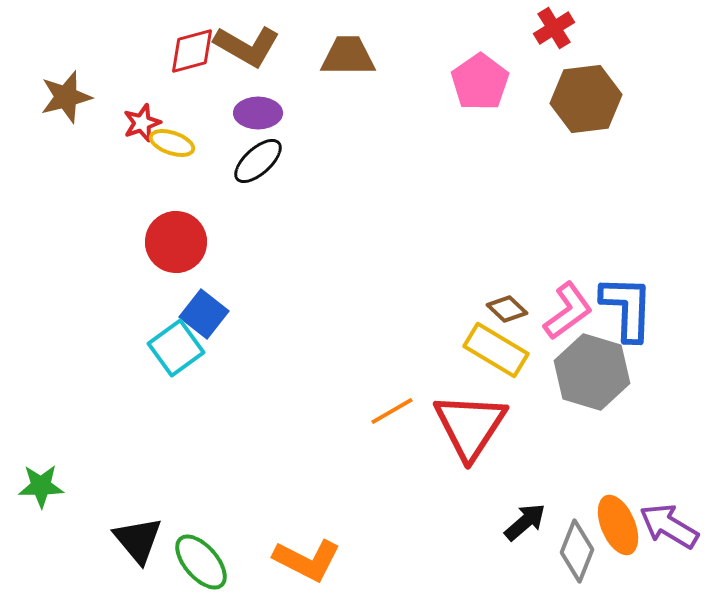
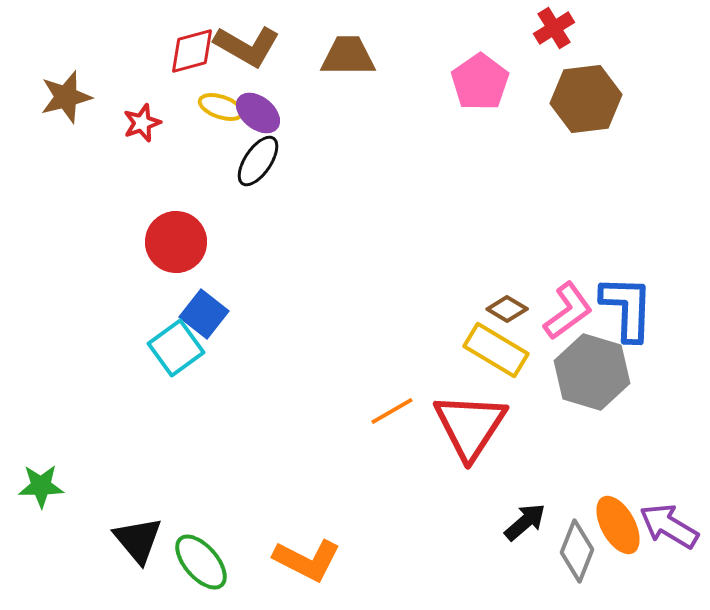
purple ellipse: rotated 39 degrees clockwise
yellow ellipse: moved 49 px right, 36 px up
black ellipse: rotated 14 degrees counterclockwise
brown diamond: rotated 12 degrees counterclockwise
orange ellipse: rotated 6 degrees counterclockwise
